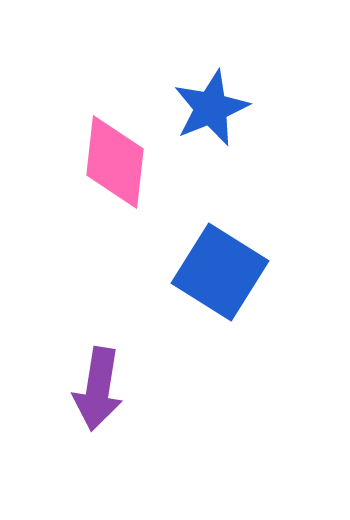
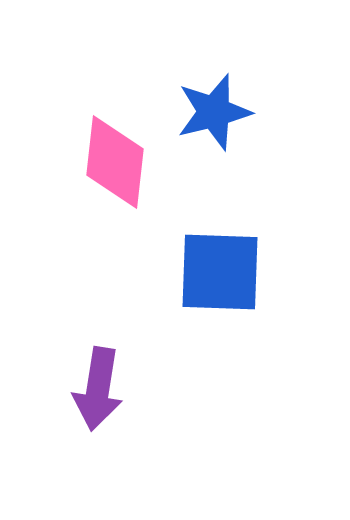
blue star: moved 3 px right, 4 px down; rotated 8 degrees clockwise
blue square: rotated 30 degrees counterclockwise
